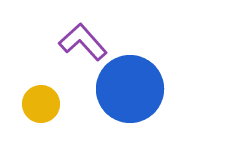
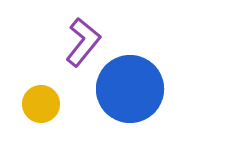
purple L-shape: rotated 81 degrees clockwise
